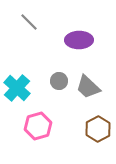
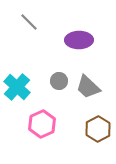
cyan cross: moved 1 px up
pink hexagon: moved 4 px right, 2 px up; rotated 8 degrees counterclockwise
